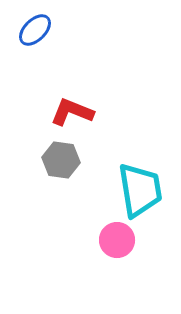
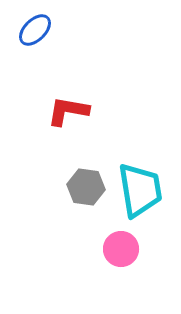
red L-shape: moved 4 px left, 1 px up; rotated 12 degrees counterclockwise
gray hexagon: moved 25 px right, 27 px down
pink circle: moved 4 px right, 9 px down
